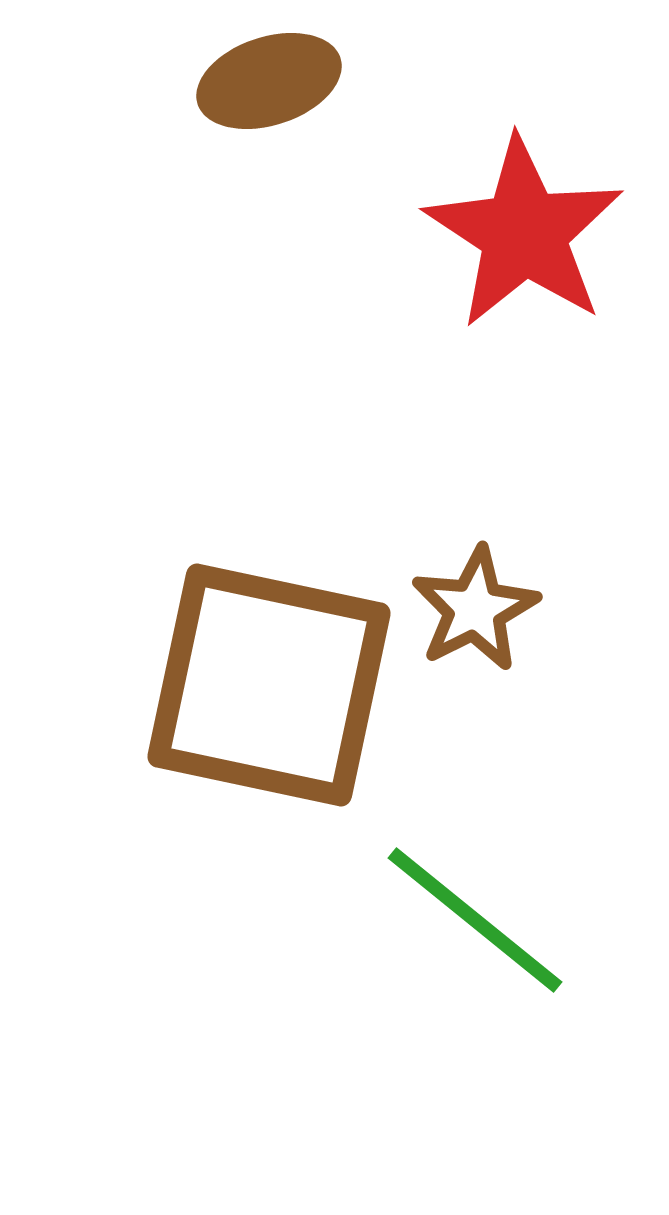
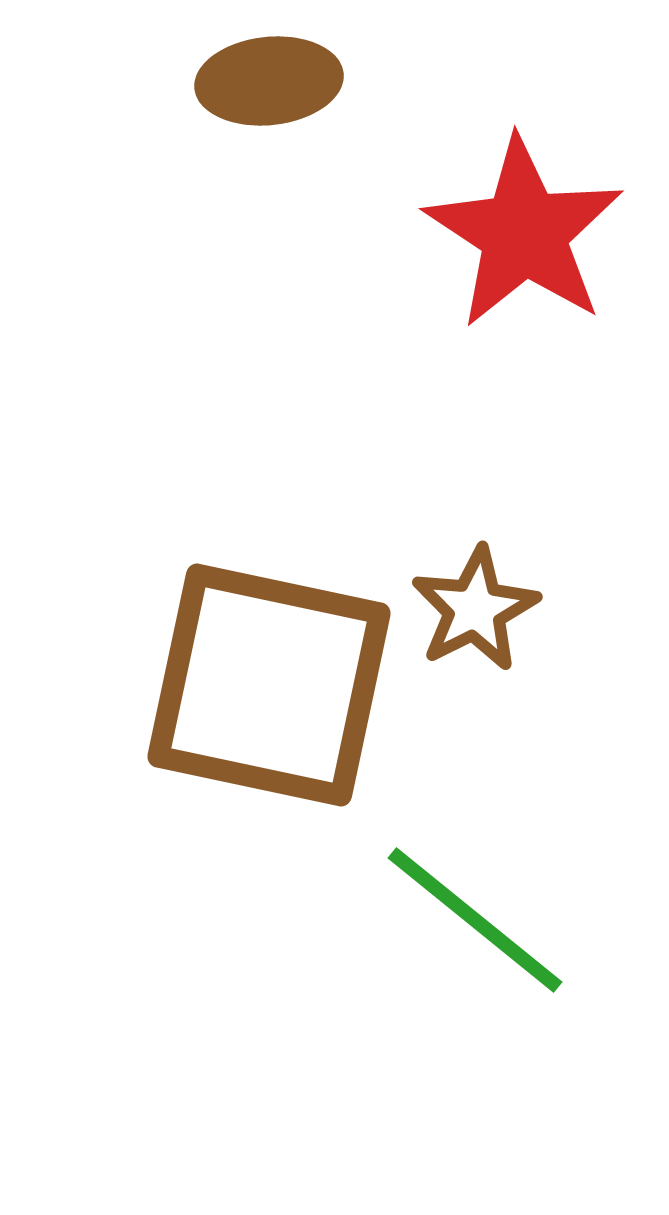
brown ellipse: rotated 12 degrees clockwise
